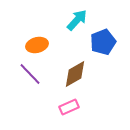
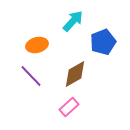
cyan arrow: moved 4 px left, 1 px down
purple line: moved 1 px right, 2 px down
pink rectangle: rotated 18 degrees counterclockwise
